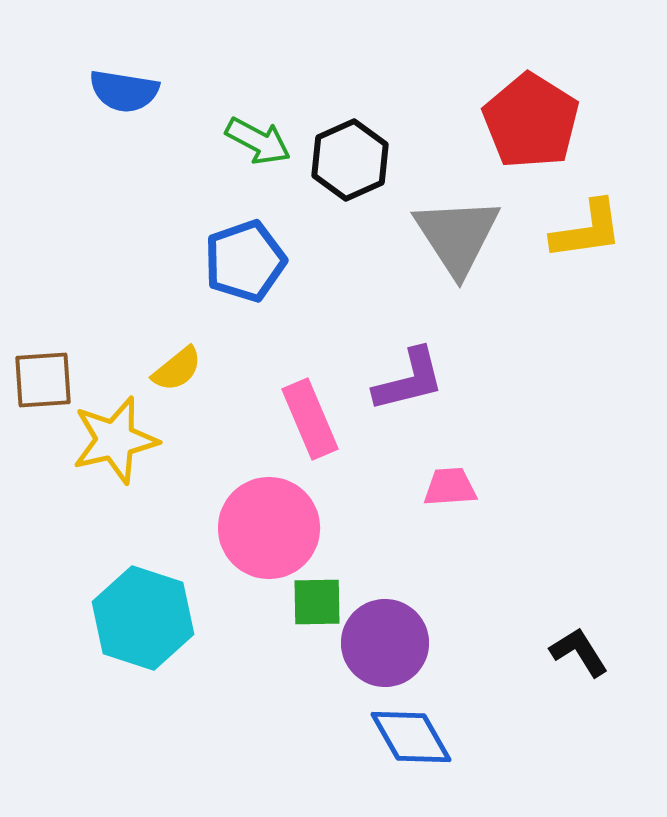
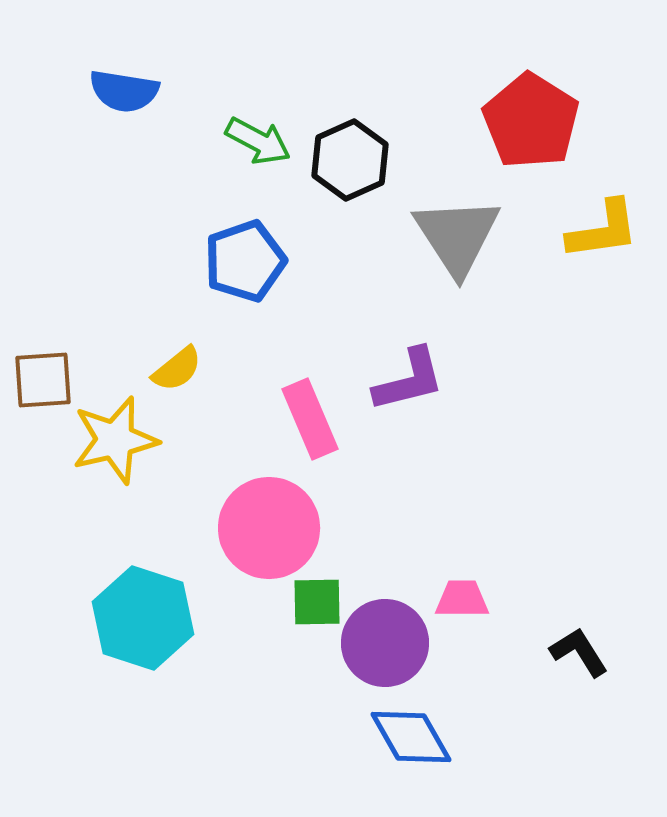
yellow L-shape: moved 16 px right
pink trapezoid: moved 12 px right, 112 px down; rotated 4 degrees clockwise
